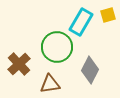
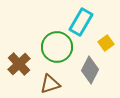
yellow square: moved 2 px left, 28 px down; rotated 21 degrees counterclockwise
brown triangle: rotated 10 degrees counterclockwise
